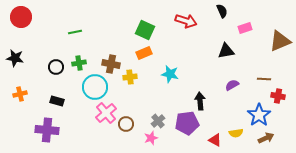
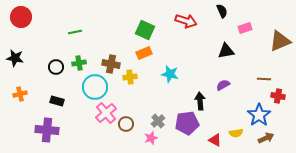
purple semicircle: moved 9 px left
